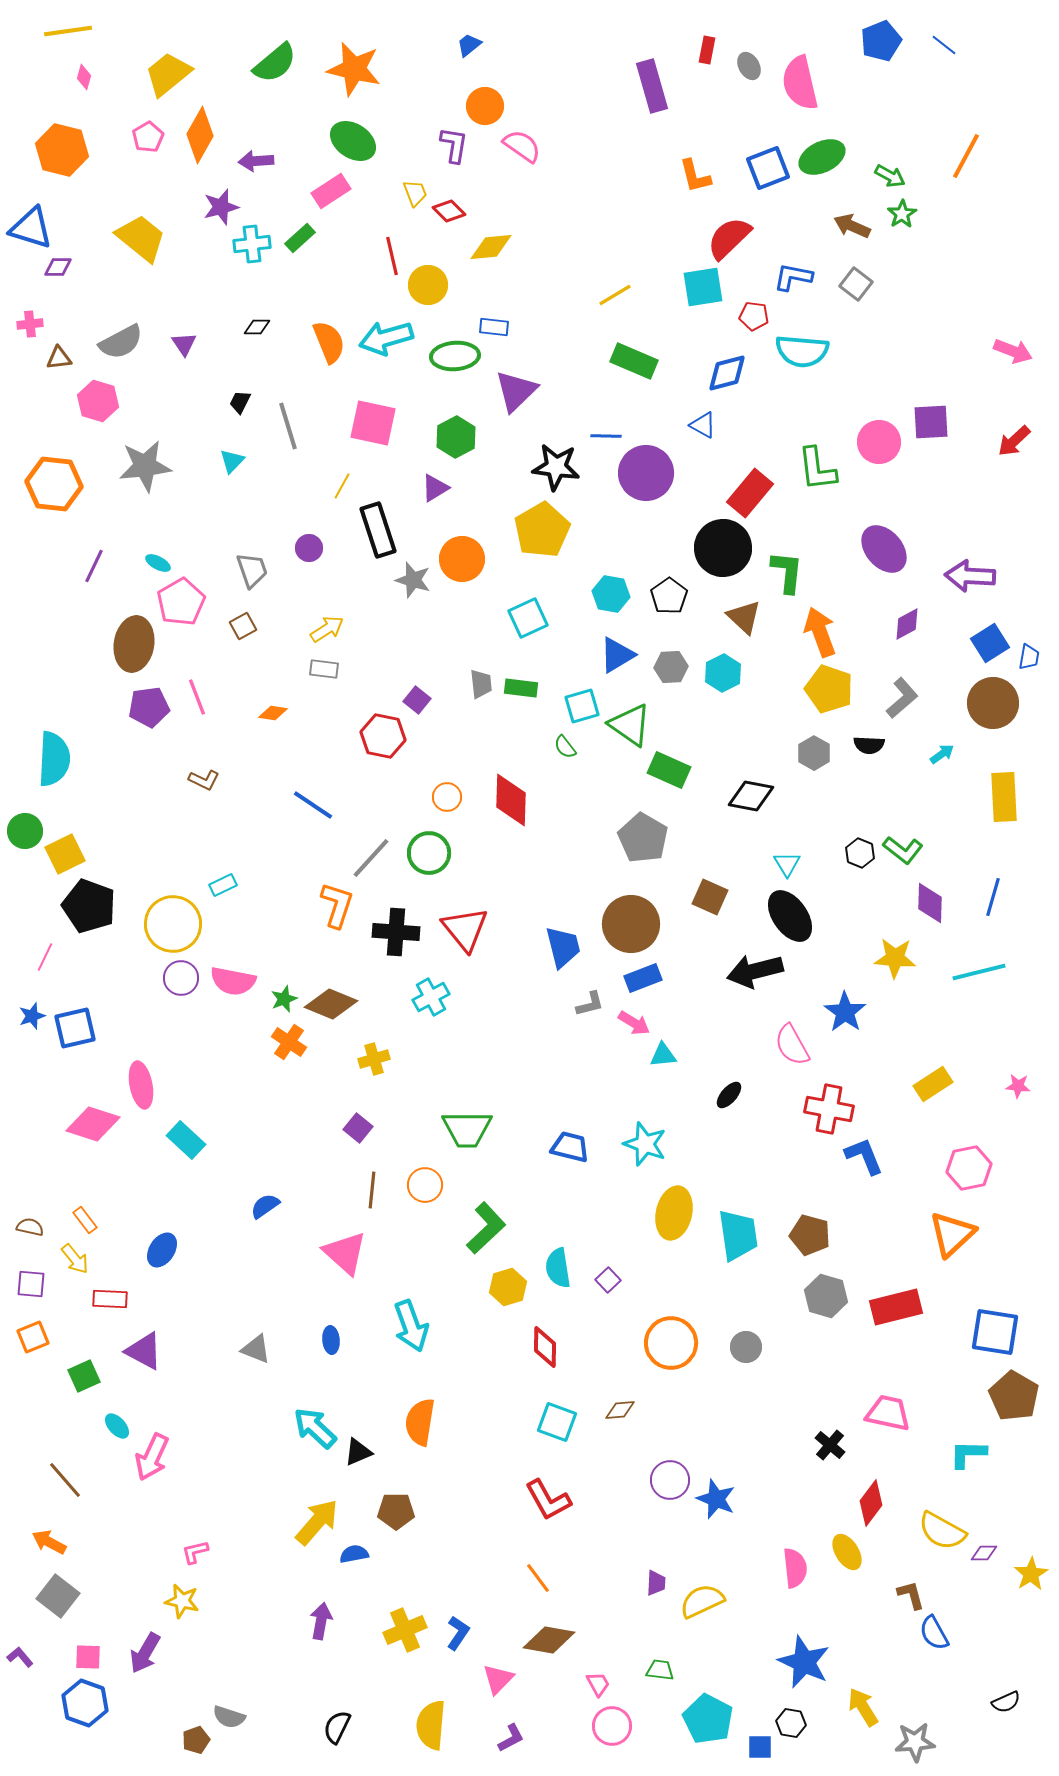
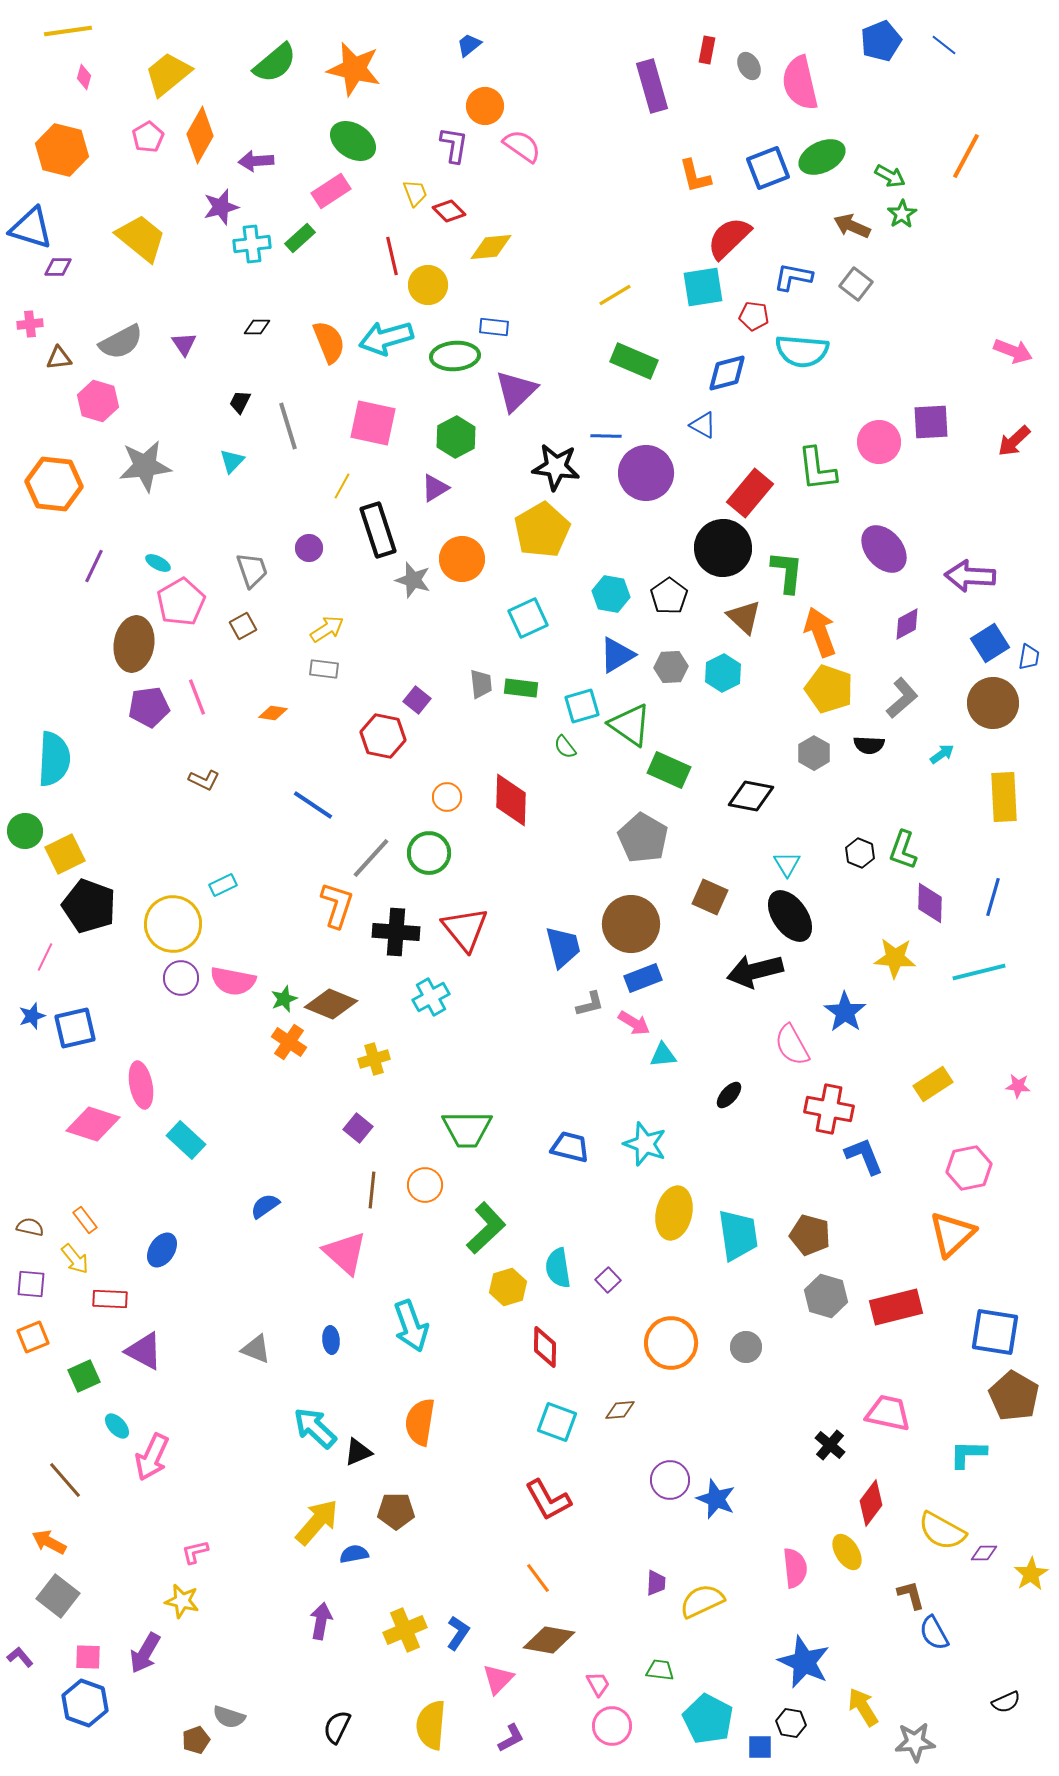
green L-shape at (903, 850): rotated 72 degrees clockwise
